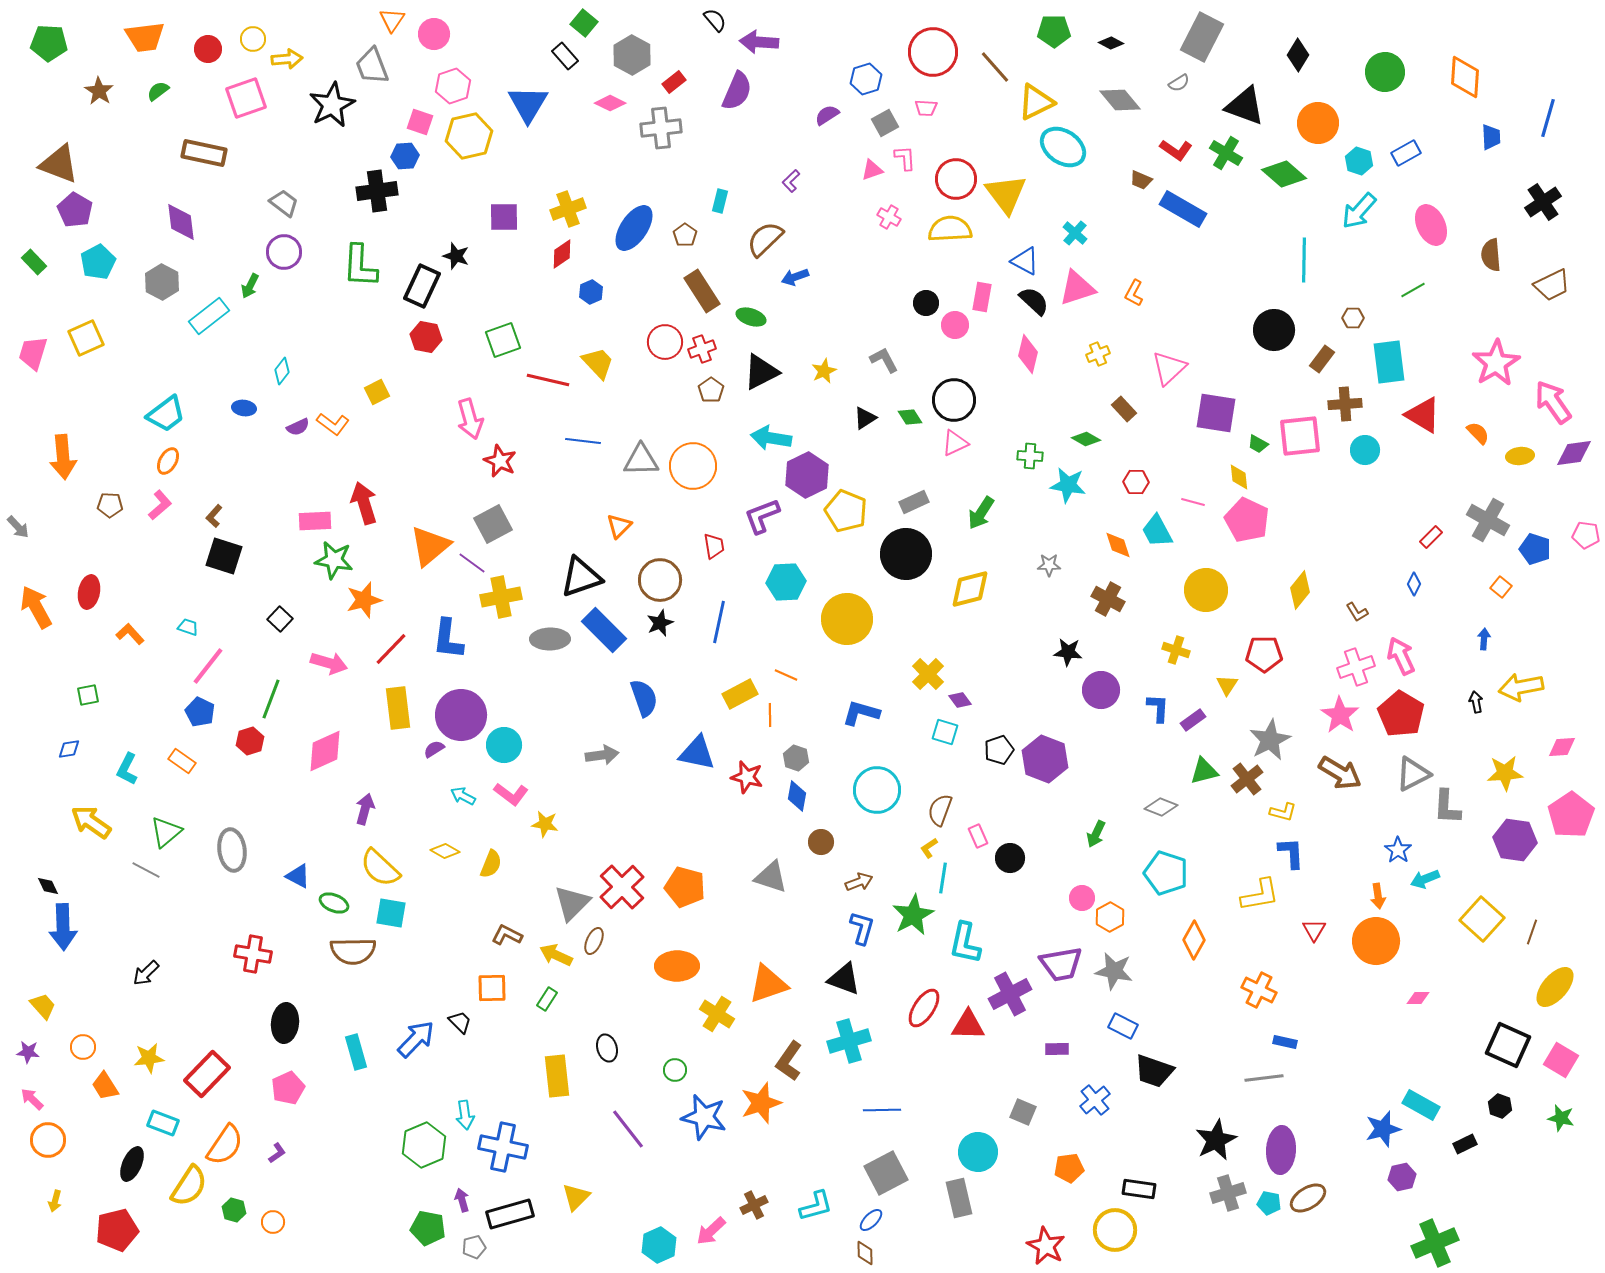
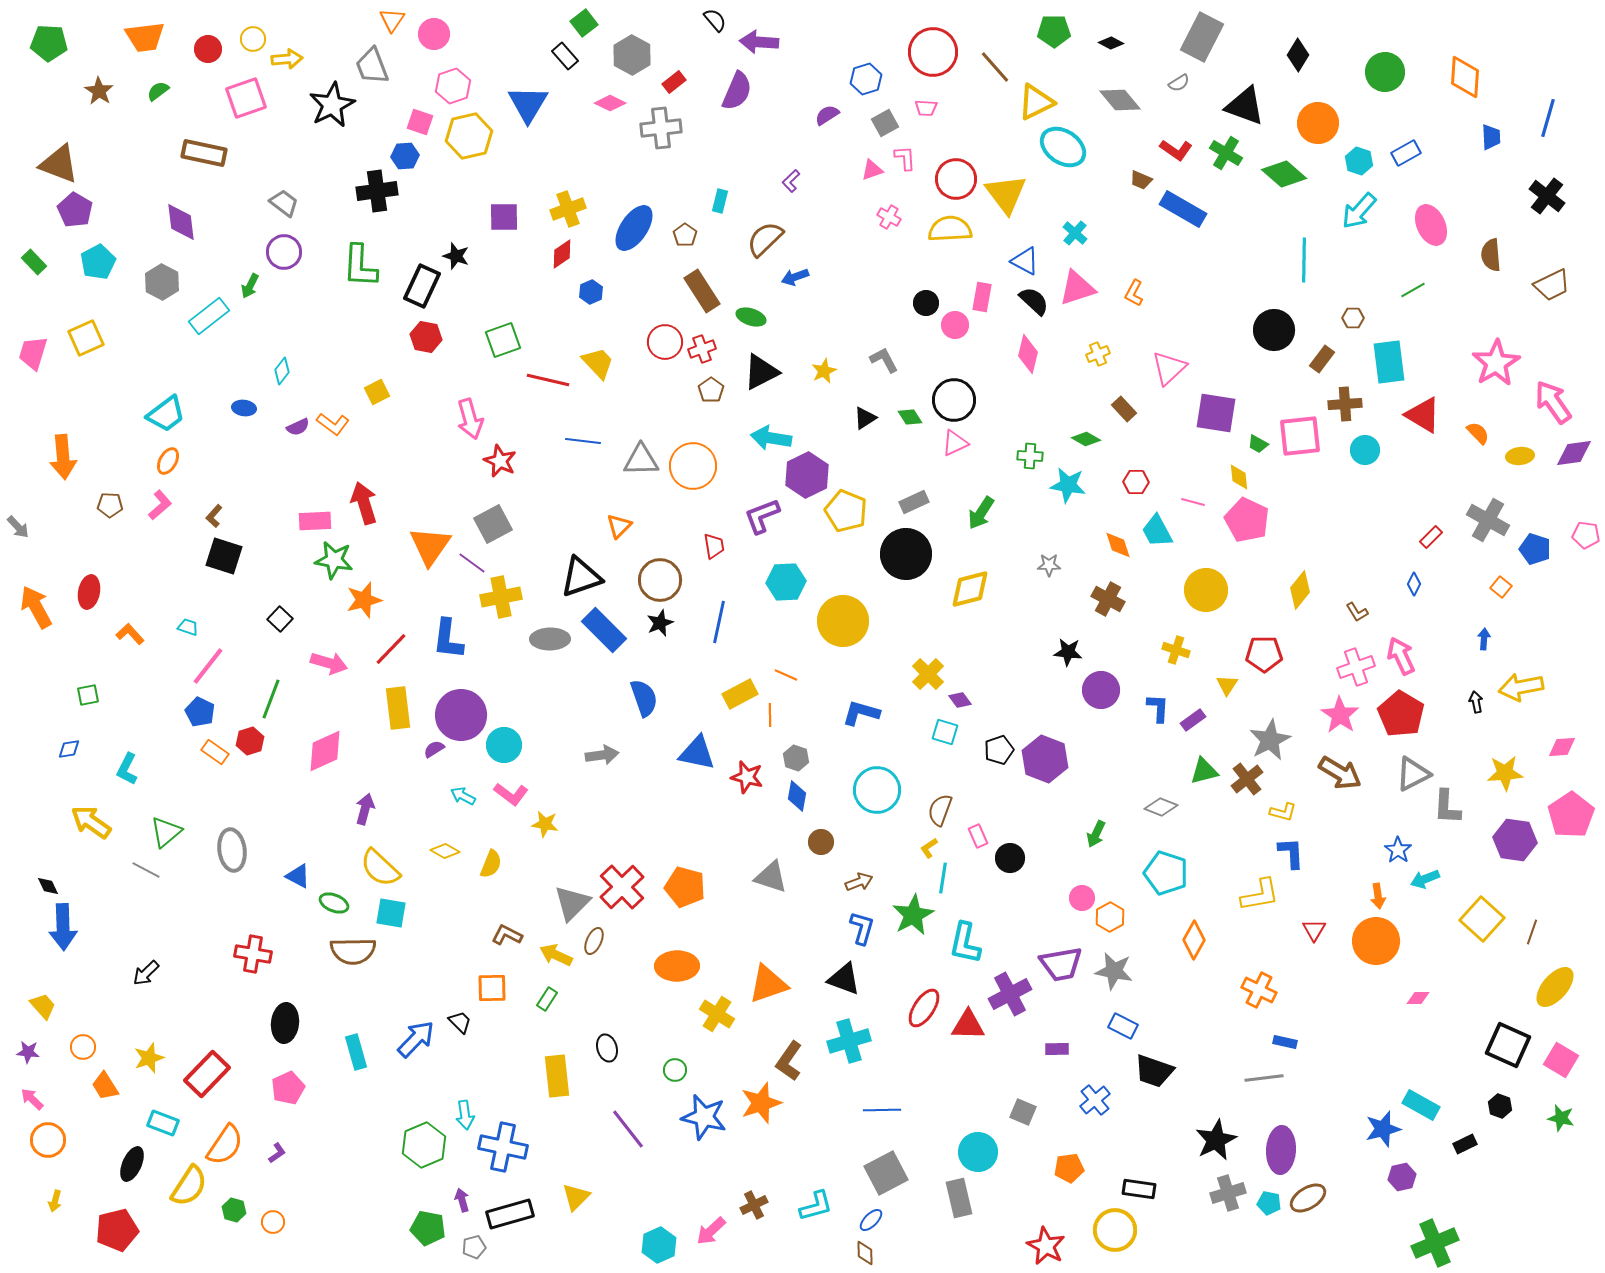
green square at (584, 23): rotated 12 degrees clockwise
black cross at (1543, 202): moved 4 px right, 6 px up; rotated 18 degrees counterclockwise
orange triangle at (430, 546): rotated 15 degrees counterclockwise
yellow circle at (847, 619): moved 4 px left, 2 px down
orange rectangle at (182, 761): moved 33 px right, 9 px up
yellow star at (149, 1058): rotated 12 degrees counterclockwise
